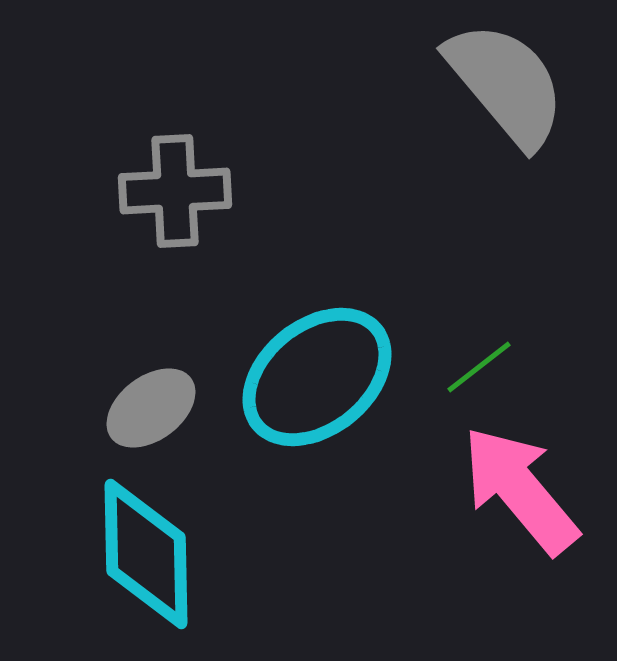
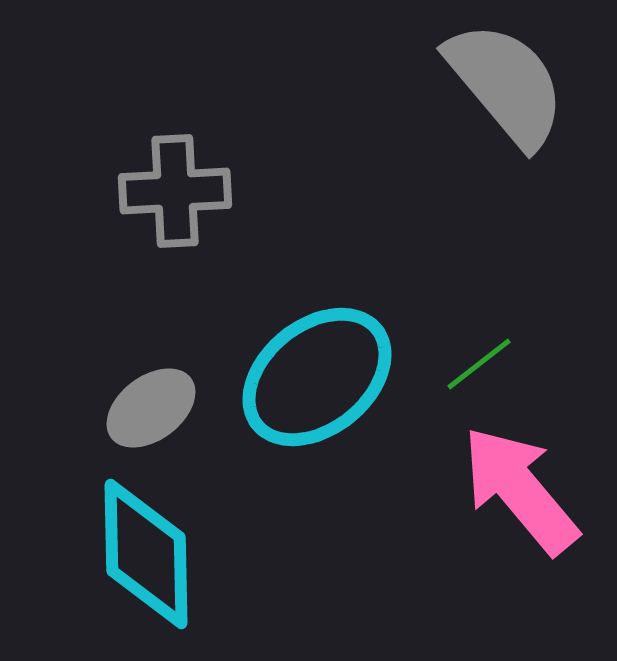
green line: moved 3 px up
